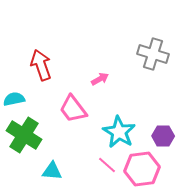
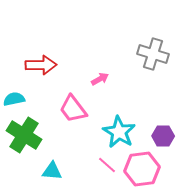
red arrow: rotated 108 degrees clockwise
